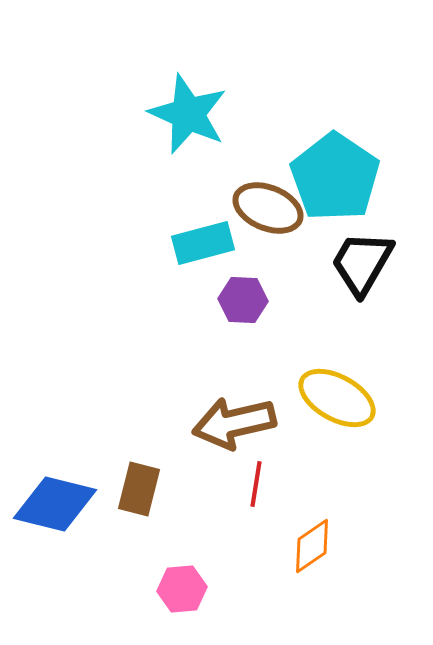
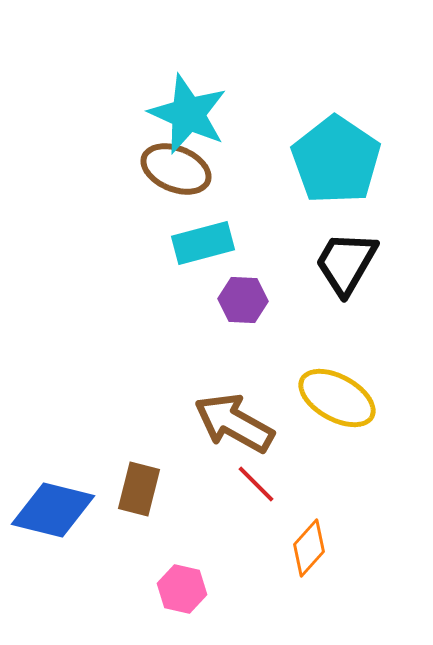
cyan pentagon: moved 1 px right, 17 px up
brown ellipse: moved 92 px left, 39 px up
black trapezoid: moved 16 px left
brown arrow: rotated 42 degrees clockwise
red line: rotated 54 degrees counterclockwise
blue diamond: moved 2 px left, 6 px down
orange diamond: moved 3 px left, 2 px down; rotated 14 degrees counterclockwise
pink hexagon: rotated 18 degrees clockwise
